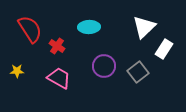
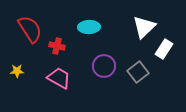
red cross: rotated 21 degrees counterclockwise
